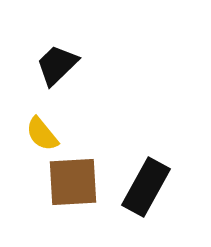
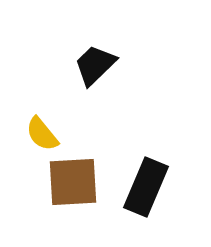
black trapezoid: moved 38 px right
black rectangle: rotated 6 degrees counterclockwise
